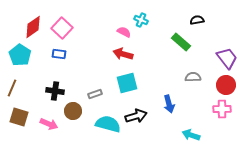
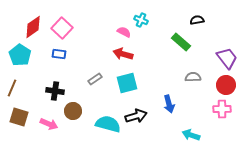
gray rectangle: moved 15 px up; rotated 16 degrees counterclockwise
